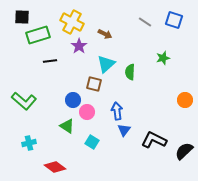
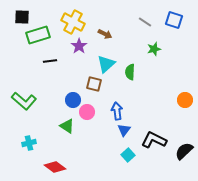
yellow cross: moved 1 px right
green star: moved 9 px left, 9 px up
cyan square: moved 36 px right, 13 px down; rotated 16 degrees clockwise
